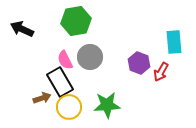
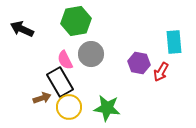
gray circle: moved 1 px right, 3 px up
purple hexagon: rotated 10 degrees counterclockwise
green star: moved 3 px down; rotated 12 degrees clockwise
